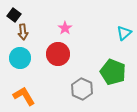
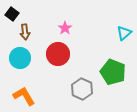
black square: moved 2 px left, 1 px up
brown arrow: moved 2 px right
